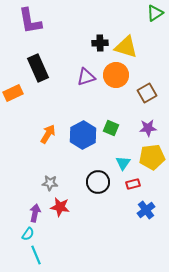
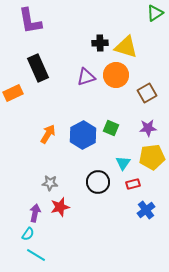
red star: rotated 24 degrees counterclockwise
cyan line: rotated 36 degrees counterclockwise
